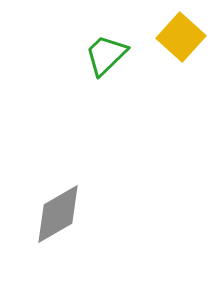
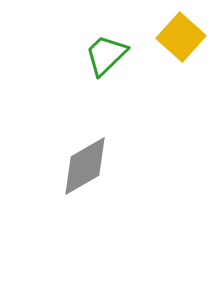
gray diamond: moved 27 px right, 48 px up
